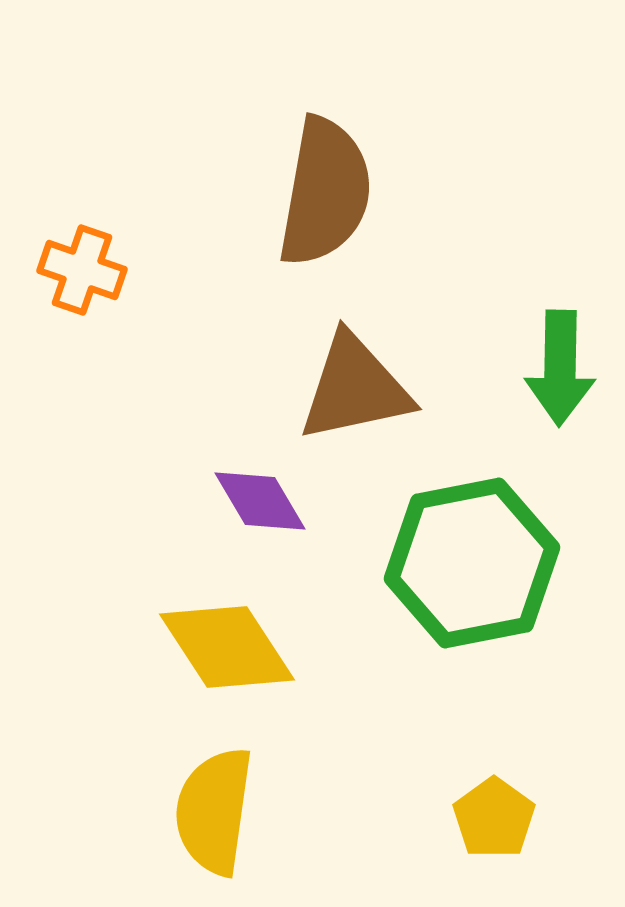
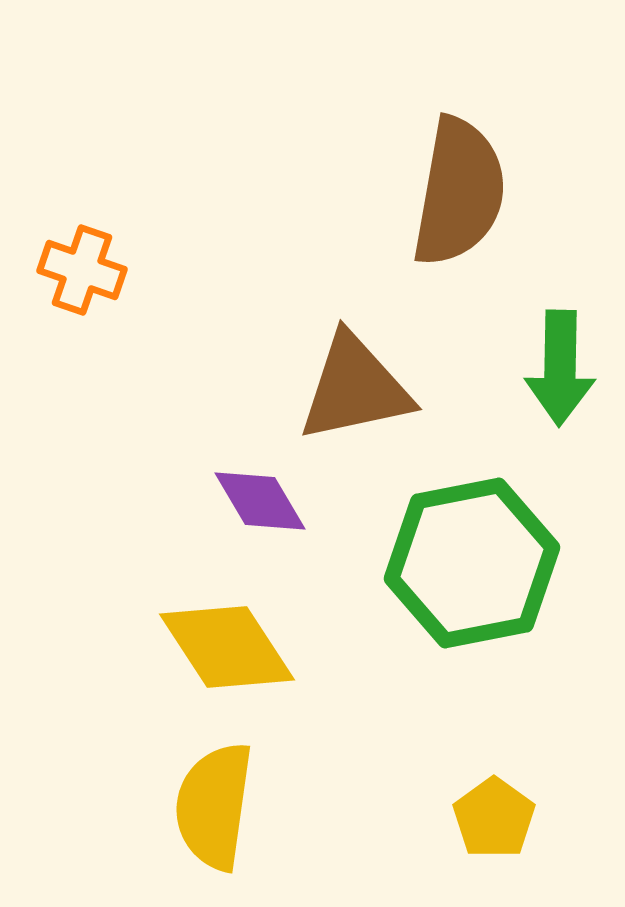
brown semicircle: moved 134 px right
yellow semicircle: moved 5 px up
